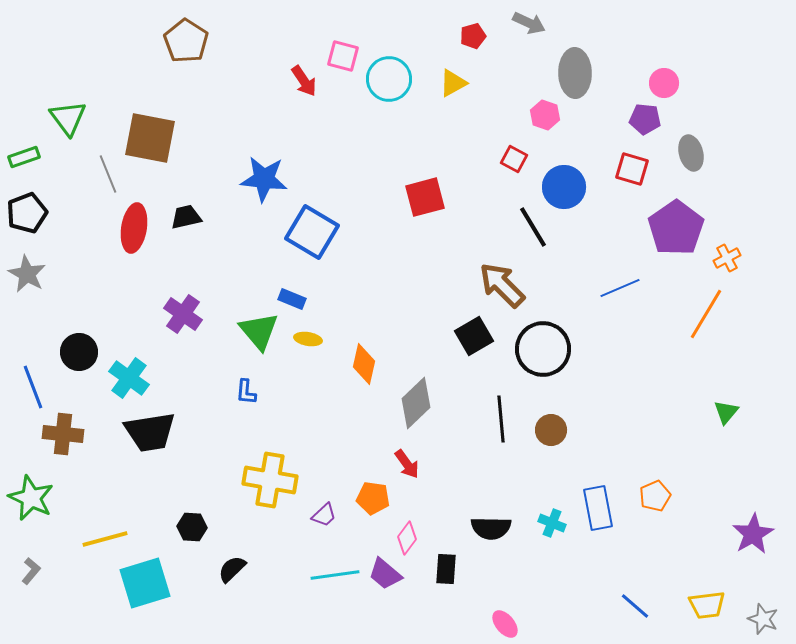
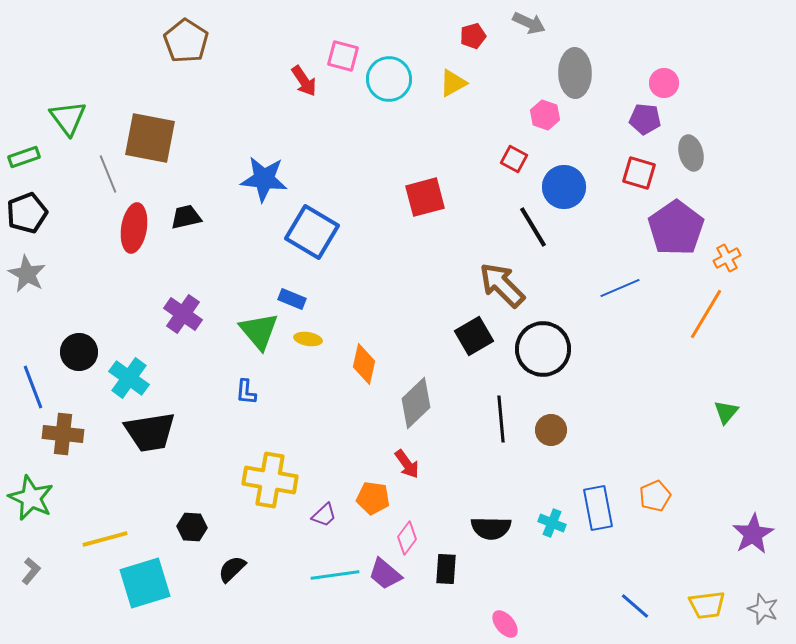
red square at (632, 169): moved 7 px right, 4 px down
gray star at (763, 619): moved 10 px up
